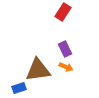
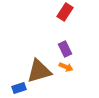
red rectangle: moved 2 px right
brown triangle: moved 1 px right, 1 px down; rotated 8 degrees counterclockwise
